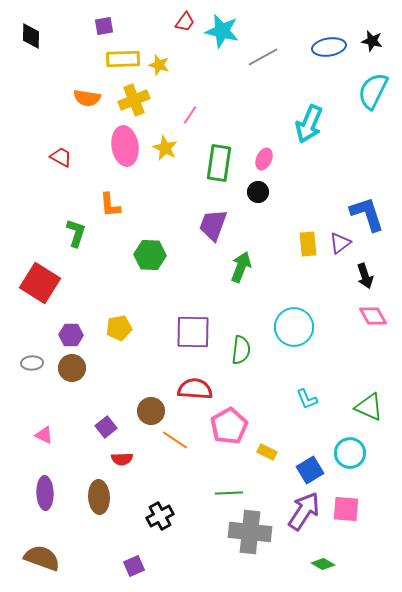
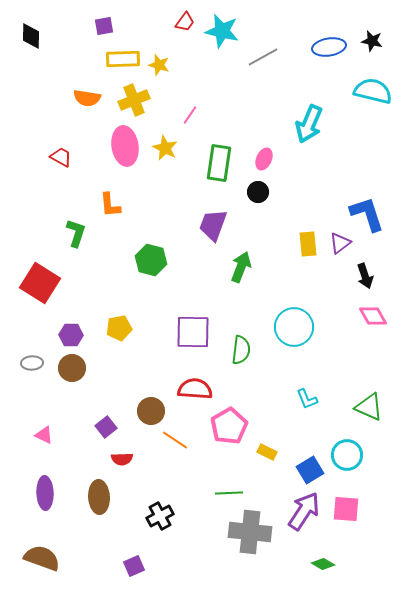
cyan semicircle at (373, 91): rotated 78 degrees clockwise
green hexagon at (150, 255): moved 1 px right, 5 px down; rotated 12 degrees clockwise
cyan circle at (350, 453): moved 3 px left, 2 px down
